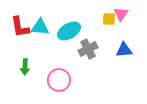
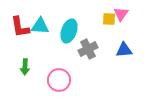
cyan triangle: moved 1 px up
cyan ellipse: rotated 40 degrees counterclockwise
